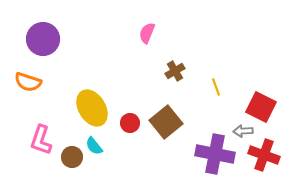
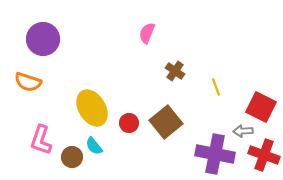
brown cross: rotated 24 degrees counterclockwise
red circle: moved 1 px left
